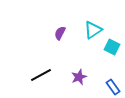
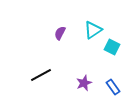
purple star: moved 5 px right, 6 px down
